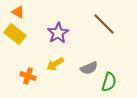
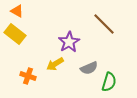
orange triangle: moved 1 px left, 1 px up
purple star: moved 11 px right, 9 px down
